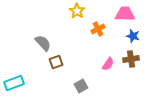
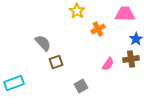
blue star: moved 3 px right, 3 px down; rotated 24 degrees clockwise
